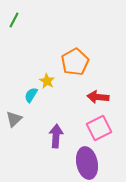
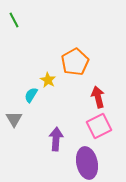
green line: rotated 56 degrees counterclockwise
yellow star: moved 1 px right, 1 px up
red arrow: rotated 70 degrees clockwise
gray triangle: rotated 18 degrees counterclockwise
pink square: moved 2 px up
purple arrow: moved 3 px down
